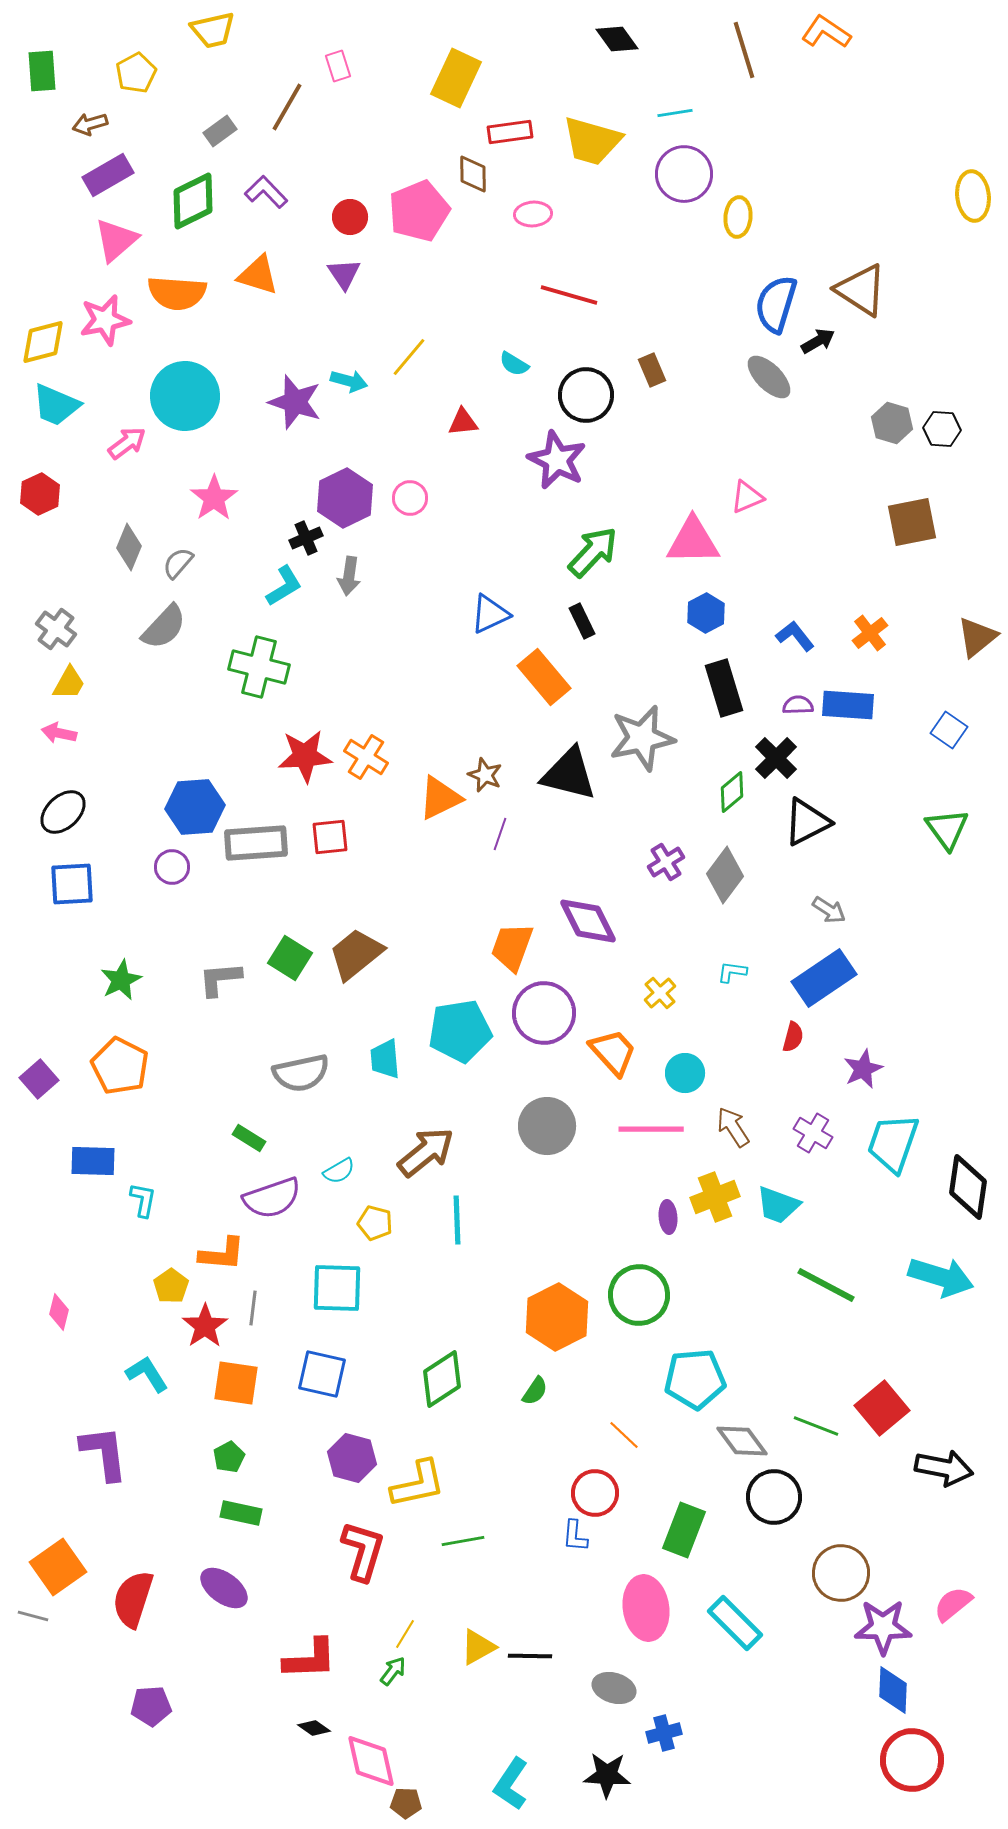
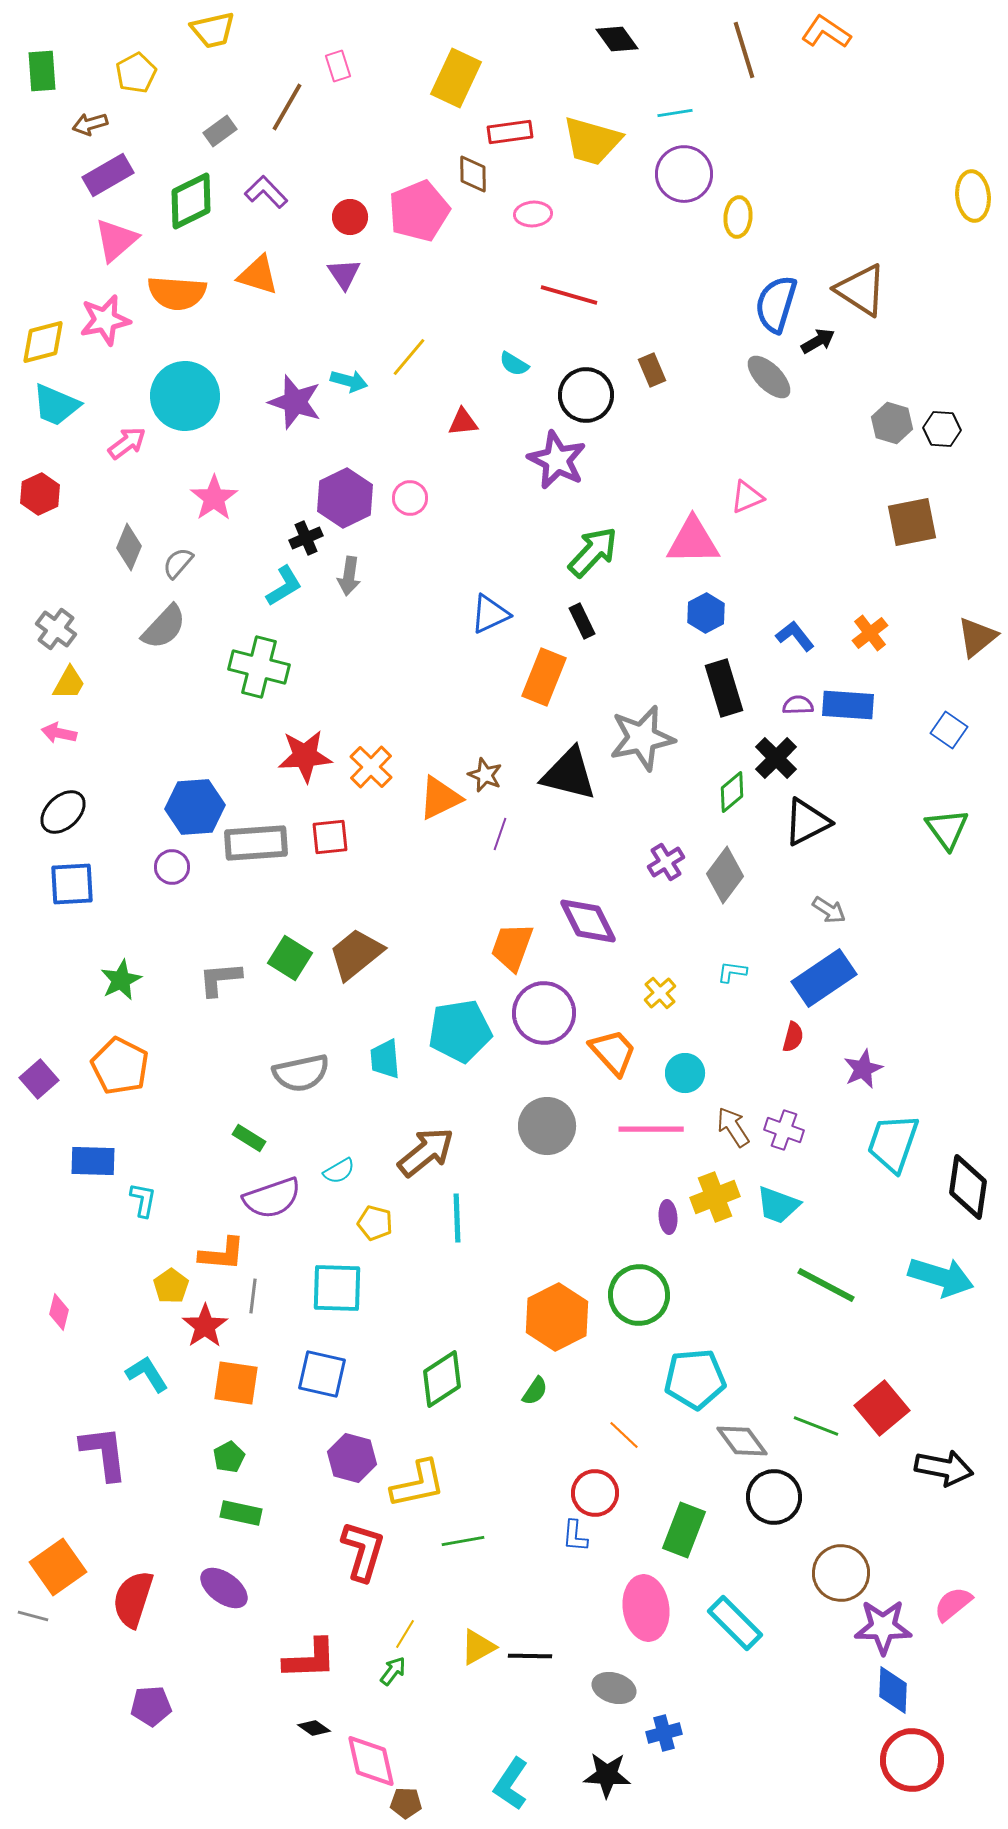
green diamond at (193, 201): moved 2 px left
orange rectangle at (544, 677): rotated 62 degrees clockwise
orange cross at (366, 757): moved 5 px right, 10 px down; rotated 12 degrees clockwise
purple cross at (813, 1133): moved 29 px left, 3 px up; rotated 12 degrees counterclockwise
cyan line at (457, 1220): moved 2 px up
gray line at (253, 1308): moved 12 px up
